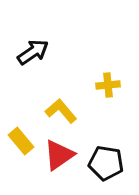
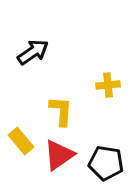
yellow L-shape: rotated 44 degrees clockwise
